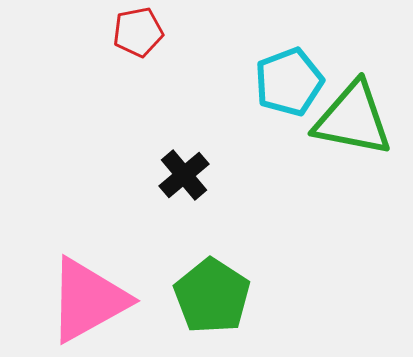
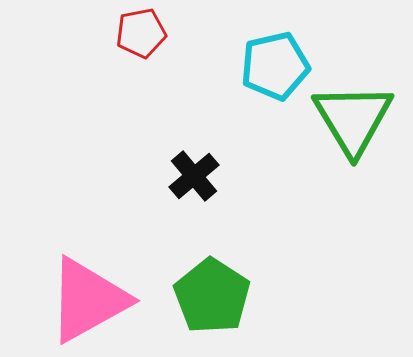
red pentagon: moved 3 px right, 1 px down
cyan pentagon: moved 14 px left, 16 px up; rotated 8 degrees clockwise
green triangle: rotated 48 degrees clockwise
black cross: moved 10 px right, 1 px down
